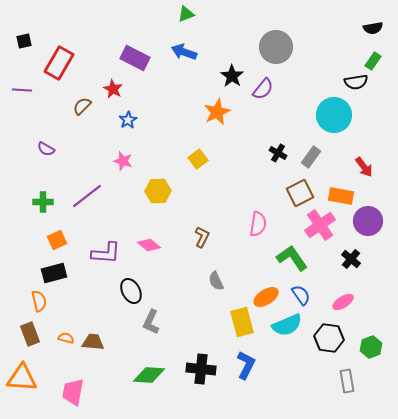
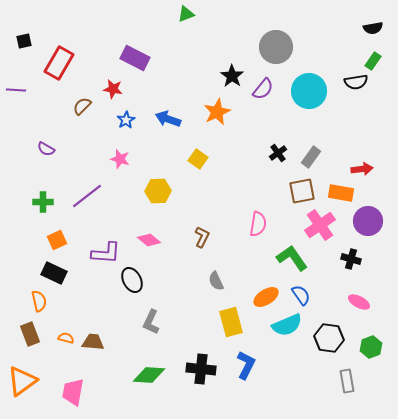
blue arrow at (184, 52): moved 16 px left, 67 px down
red star at (113, 89): rotated 18 degrees counterclockwise
purple line at (22, 90): moved 6 px left
cyan circle at (334, 115): moved 25 px left, 24 px up
blue star at (128, 120): moved 2 px left
black cross at (278, 153): rotated 24 degrees clockwise
yellow square at (198, 159): rotated 18 degrees counterclockwise
pink star at (123, 161): moved 3 px left, 2 px up
red arrow at (364, 167): moved 2 px left, 2 px down; rotated 60 degrees counterclockwise
brown square at (300, 193): moved 2 px right, 2 px up; rotated 16 degrees clockwise
orange rectangle at (341, 196): moved 3 px up
pink diamond at (149, 245): moved 5 px up
black cross at (351, 259): rotated 24 degrees counterclockwise
black rectangle at (54, 273): rotated 40 degrees clockwise
black ellipse at (131, 291): moved 1 px right, 11 px up
pink ellipse at (343, 302): moved 16 px right; rotated 60 degrees clockwise
yellow rectangle at (242, 322): moved 11 px left
orange triangle at (22, 378): moved 3 px down; rotated 40 degrees counterclockwise
